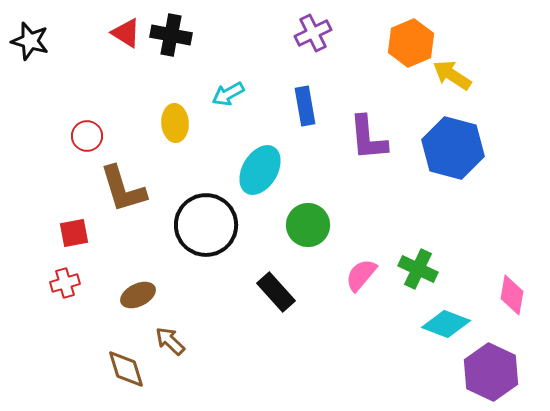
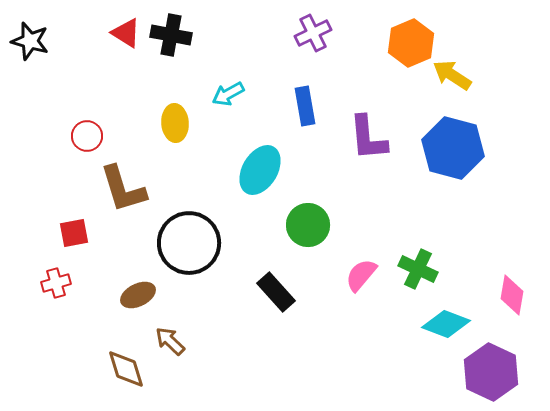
black circle: moved 17 px left, 18 px down
red cross: moved 9 px left
